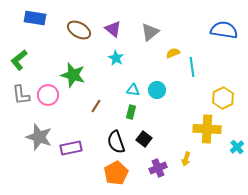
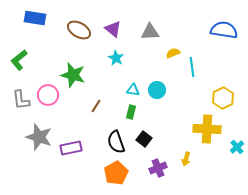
gray triangle: rotated 36 degrees clockwise
gray L-shape: moved 5 px down
